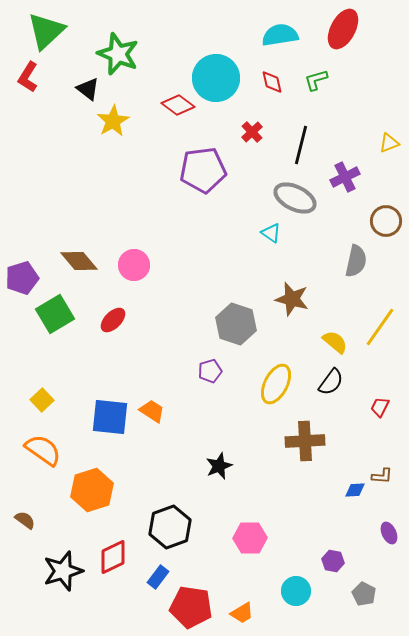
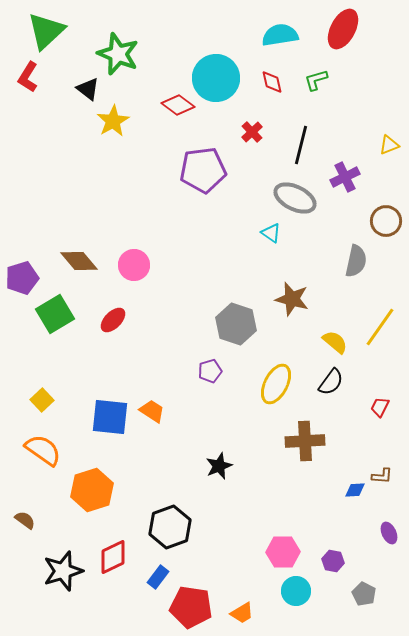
yellow triangle at (389, 143): moved 2 px down
pink hexagon at (250, 538): moved 33 px right, 14 px down
